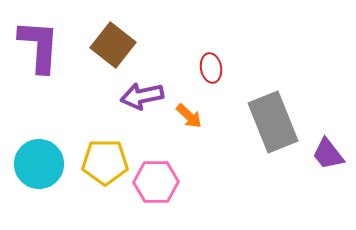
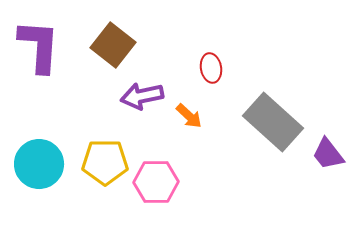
gray rectangle: rotated 26 degrees counterclockwise
